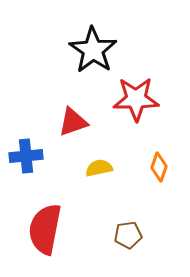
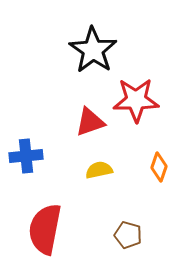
red star: moved 1 px down
red triangle: moved 17 px right
yellow semicircle: moved 2 px down
brown pentagon: rotated 24 degrees clockwise
